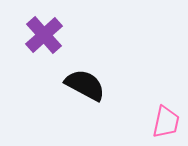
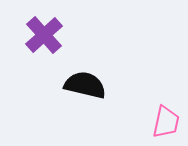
black semicircle: rotated 15 degrees counterclockwise
